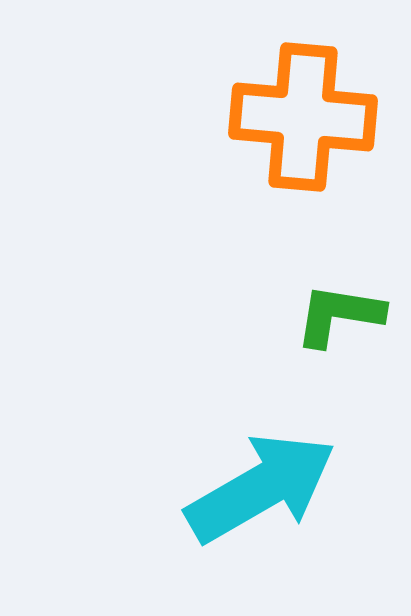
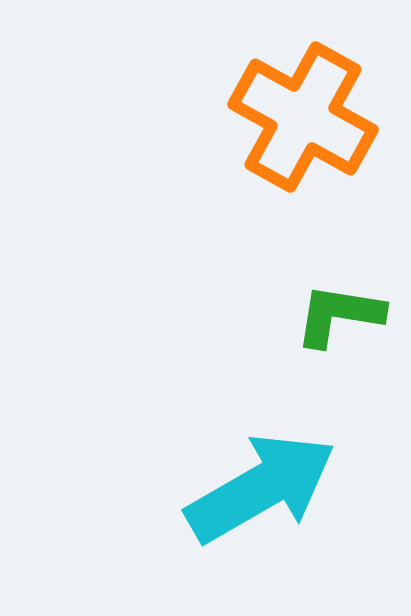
orange cross: rotated 24 degrees clockwise
